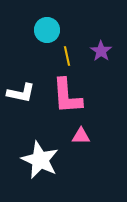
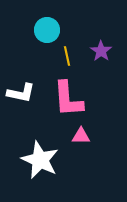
pink L-shape: moved 1 px right, 3 px down
